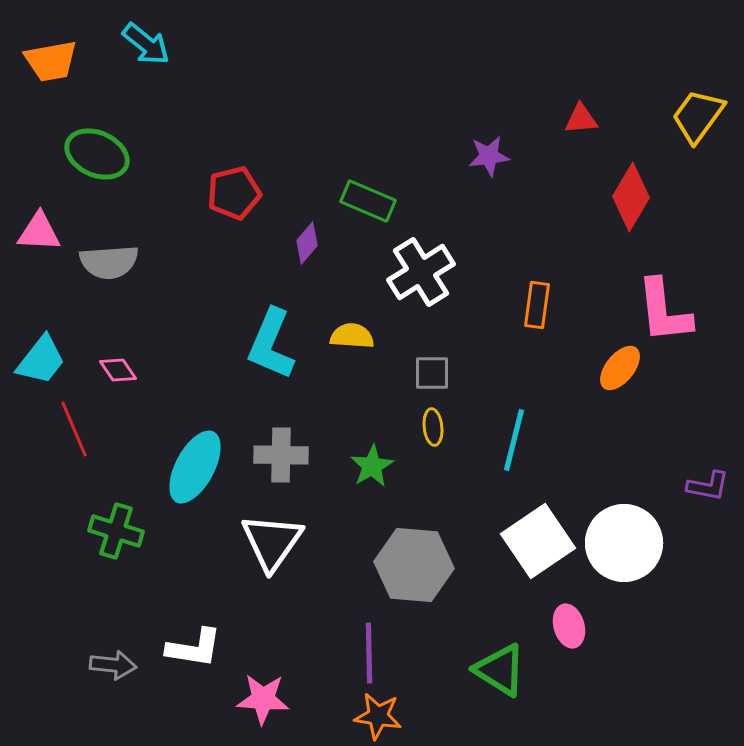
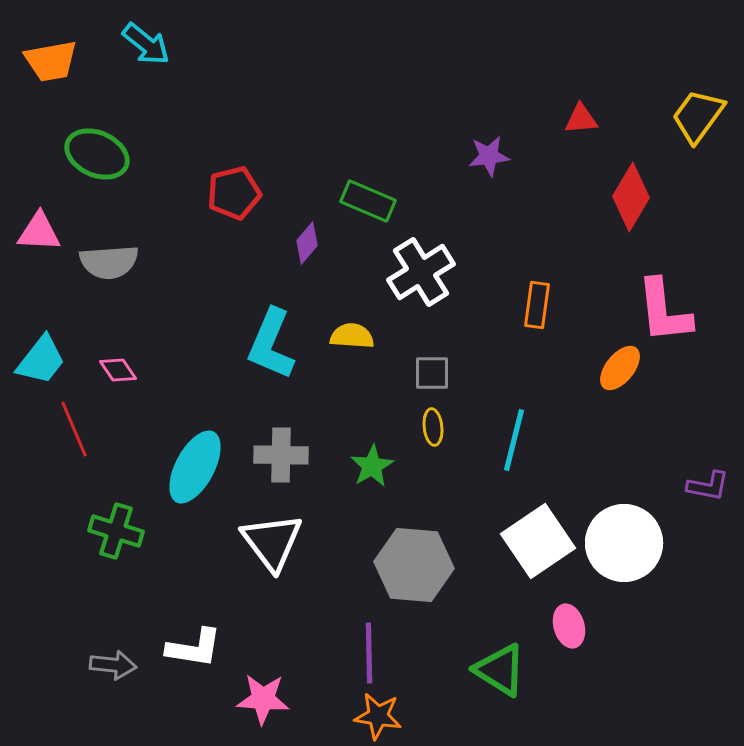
white triangle: rotated 12 degrees counterclockwise
